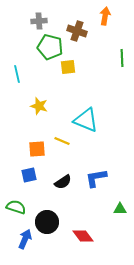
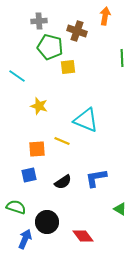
cyan line: moved 2 px down; rotated 42 degrees counterclockwise
green triangle: rotated 32 degrees clockwise
